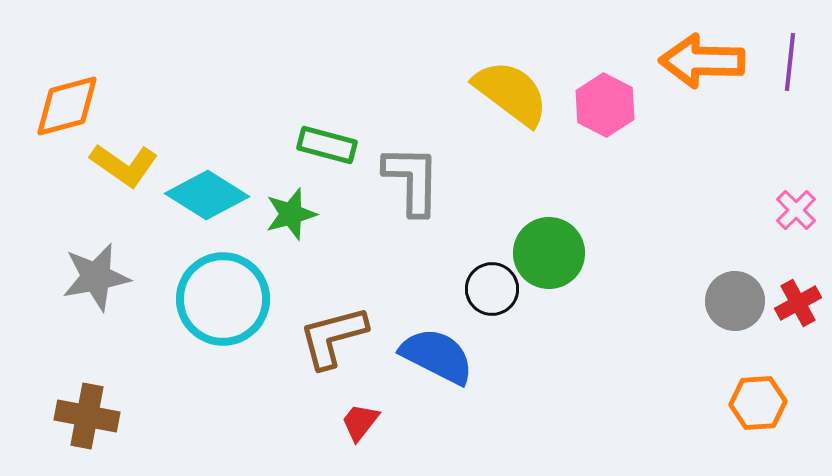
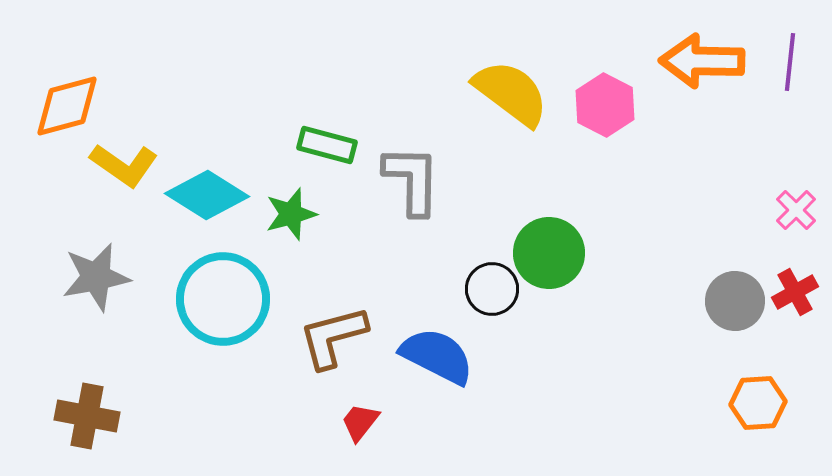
red cross: moved 3 px left, 11 px up
